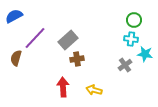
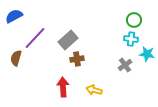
cyan star: moved 2 px right
